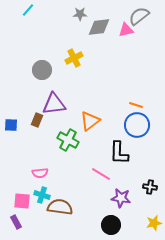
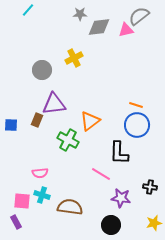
brown semicircle: moved 10 px right
